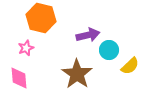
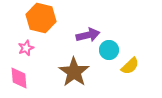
brown star: moved 3 px left, 2 px up
